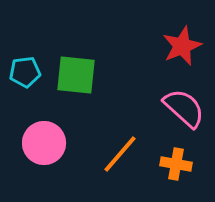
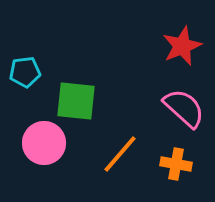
green square: moved 26 px down
